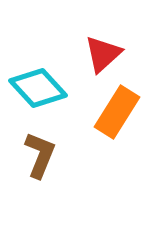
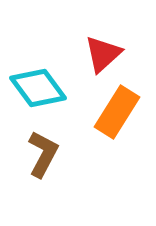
cyan diamond: rotated 6 degrees clockwise
brown L-shape: moved 3 px right, 1 px up; rotated 6 degrees clockwise
